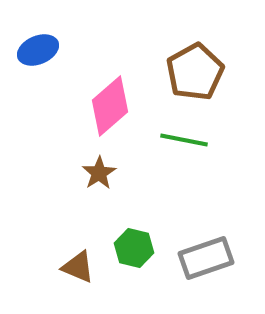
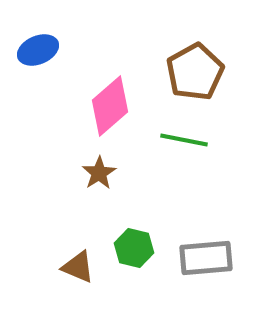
gray rectangle: rotated 14 degrees clockwise
